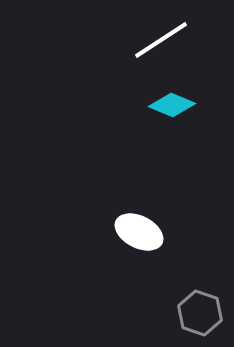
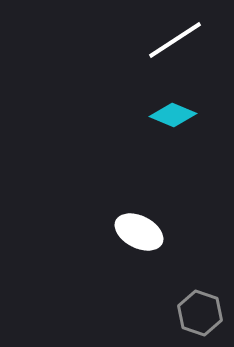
white line: moved 14 px right
cyan diamond: moved 1 px right, 10 px down
